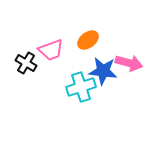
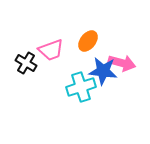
orange ellipse: moved 1 px down; rotated 15 degrees counterclockwise
pink arrow: moved 7 px left
